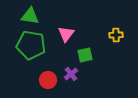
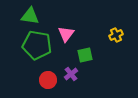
yellow cross: rotated 24 degrees counterclockwise
green pentagon: moved 6 px right
